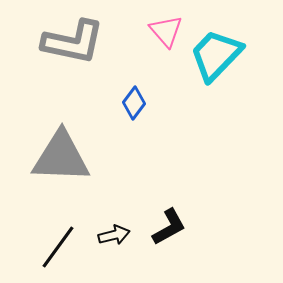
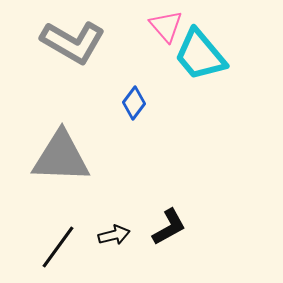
pink triangle: moved 5 px up
gray L-shape: rotated 18 degrees clockwise
cyan trapezoid: moved 16 px left; rotated 84 degrees counterclockwise
